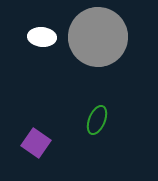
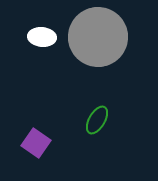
green ellipse: rotated 8 degrees clockwise
